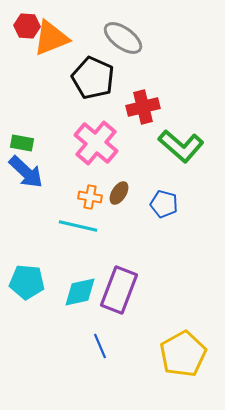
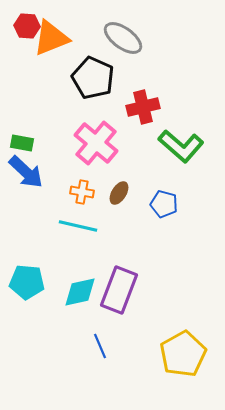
orange cross: moved 8 px left, 5 px up
